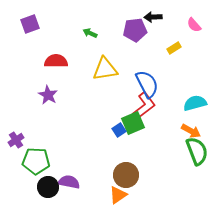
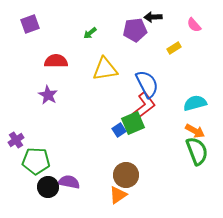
green arrow: rotated 64 degrees counterclockwise
orange arrow: moved 4 px right
